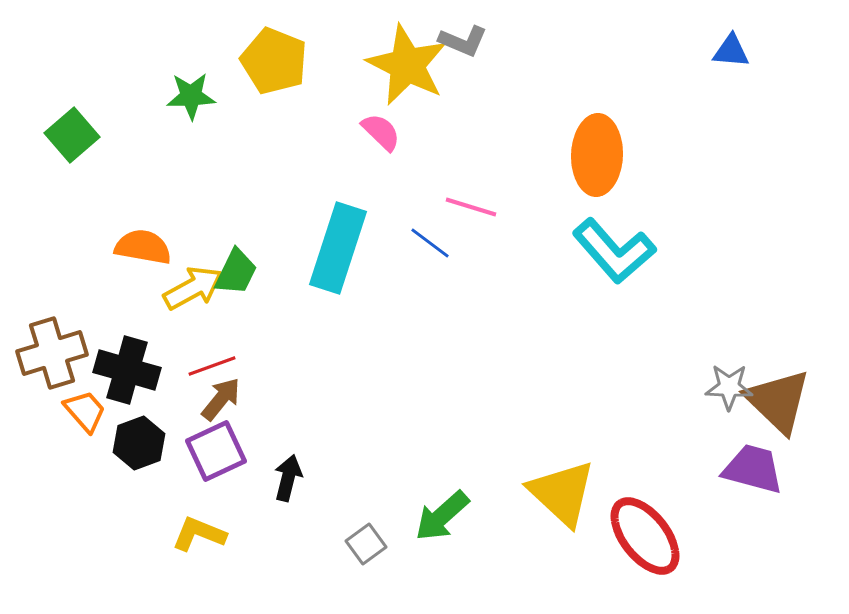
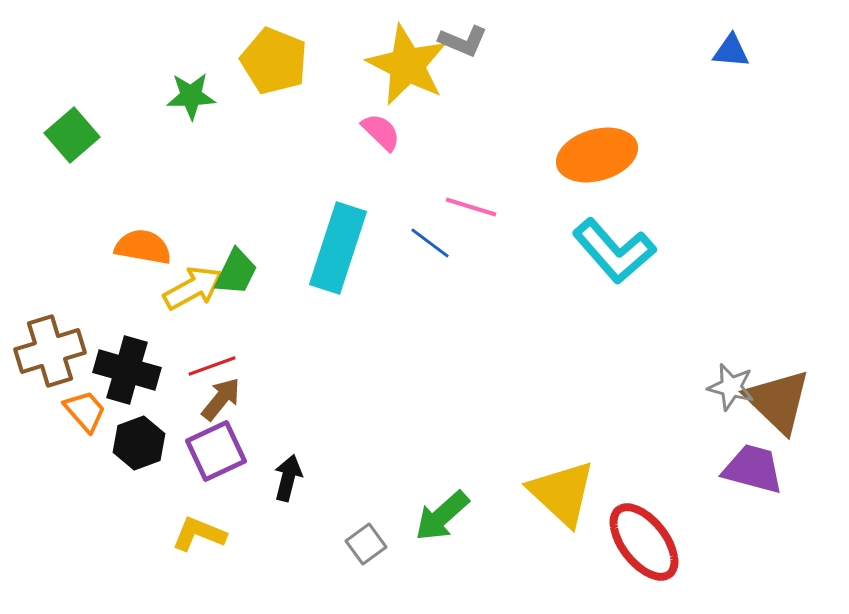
orange ellipse: rotated 72 degrees clockwise
brown cross: moved 2 px left, 2 px up
gray star: moved 2 px right; rotated 12 degrees clockwise
red ellipse: moved 1 px left, 6 px down
